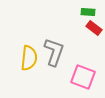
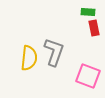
red rectangle: rotated 42 degrees clockwise
pink square: moved 5 px right, 1 px up
